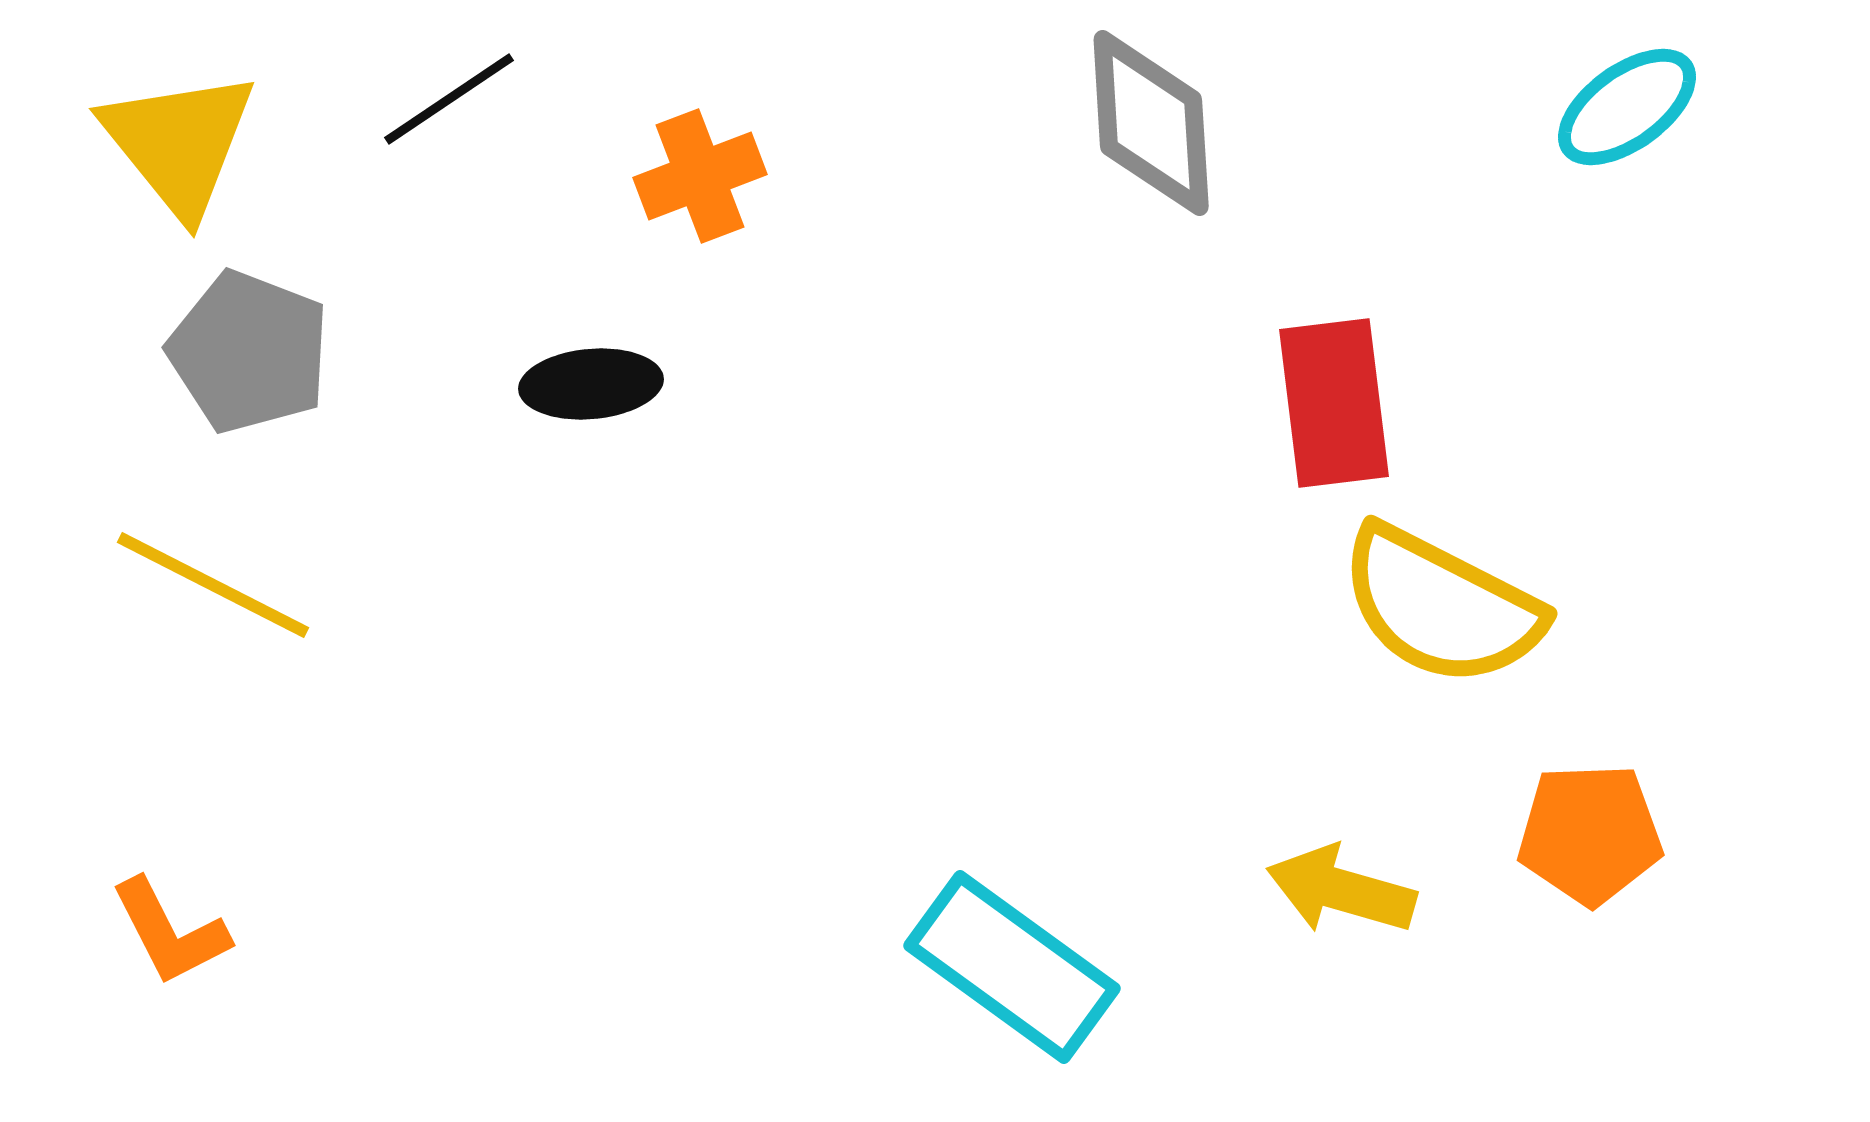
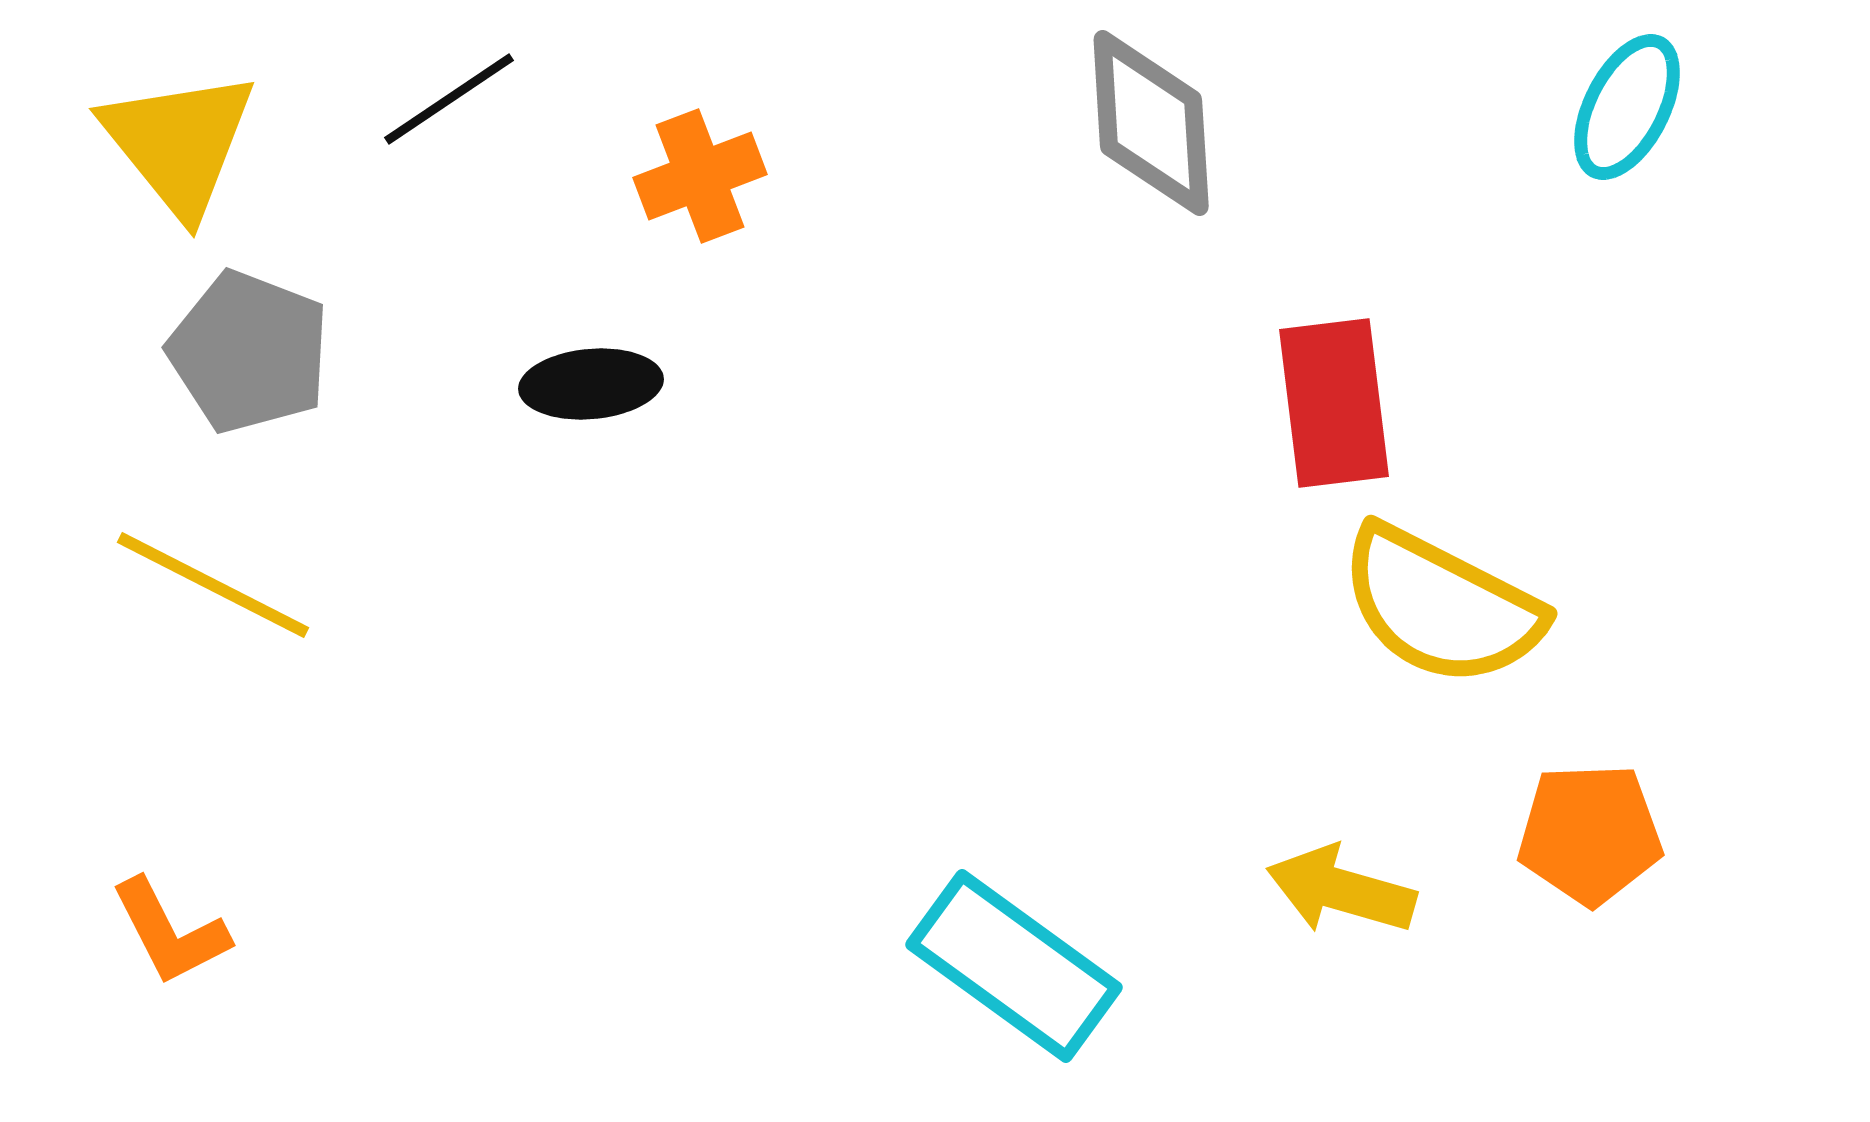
cyan ellipse: rotated 27 degrees counterclockwise
cyan rectangle: moved 2 px right, 1 px up
